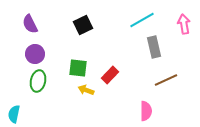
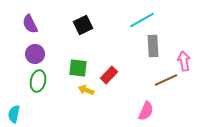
pink arrow: moved 37 px down
gray rectangle: moved 1 px left, 1 px up; rotated 10 degrees clockwise
red rectangle: moved 1 px left
pink semicircle: rotated 24 degrees clockwise
